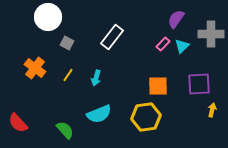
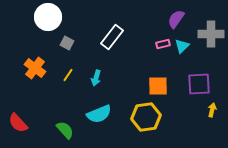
pink rectangle: rotated 32 degrees clockwise
